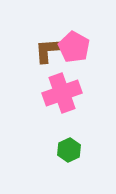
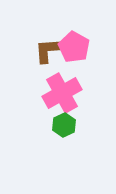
pink cross: rotated 9 degrees counterclockwise
green hexagon: moved 5 px left, 25 px up
